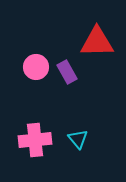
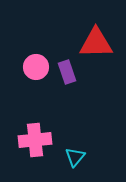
red triangle: moved 1 px left, 1 px down
purple rectangle: rotated 10 degrees clockwise
cyan triangle: moved 3 px left, 18 px down; rotated 20 degrees clockwise
